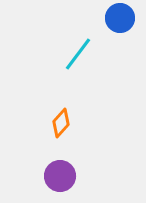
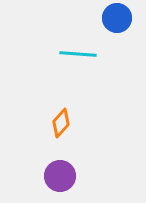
blue circle: moved 3 px left
cyan line: rotated 57 degrees clockwise
